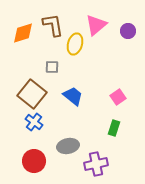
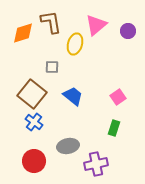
brown L-shape: moved 2 px left, 3 px up
